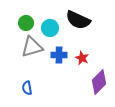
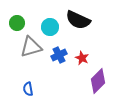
green circle: moved 9 px left
cyan circle: moved 1 px up
gray triangle: moved 1 px left
blue cross: rotated 28 degrees counterclockwise
purple diamond: moved 1 px left, 1 px up
blue semicircle: moved 1 px right, 1 px down
